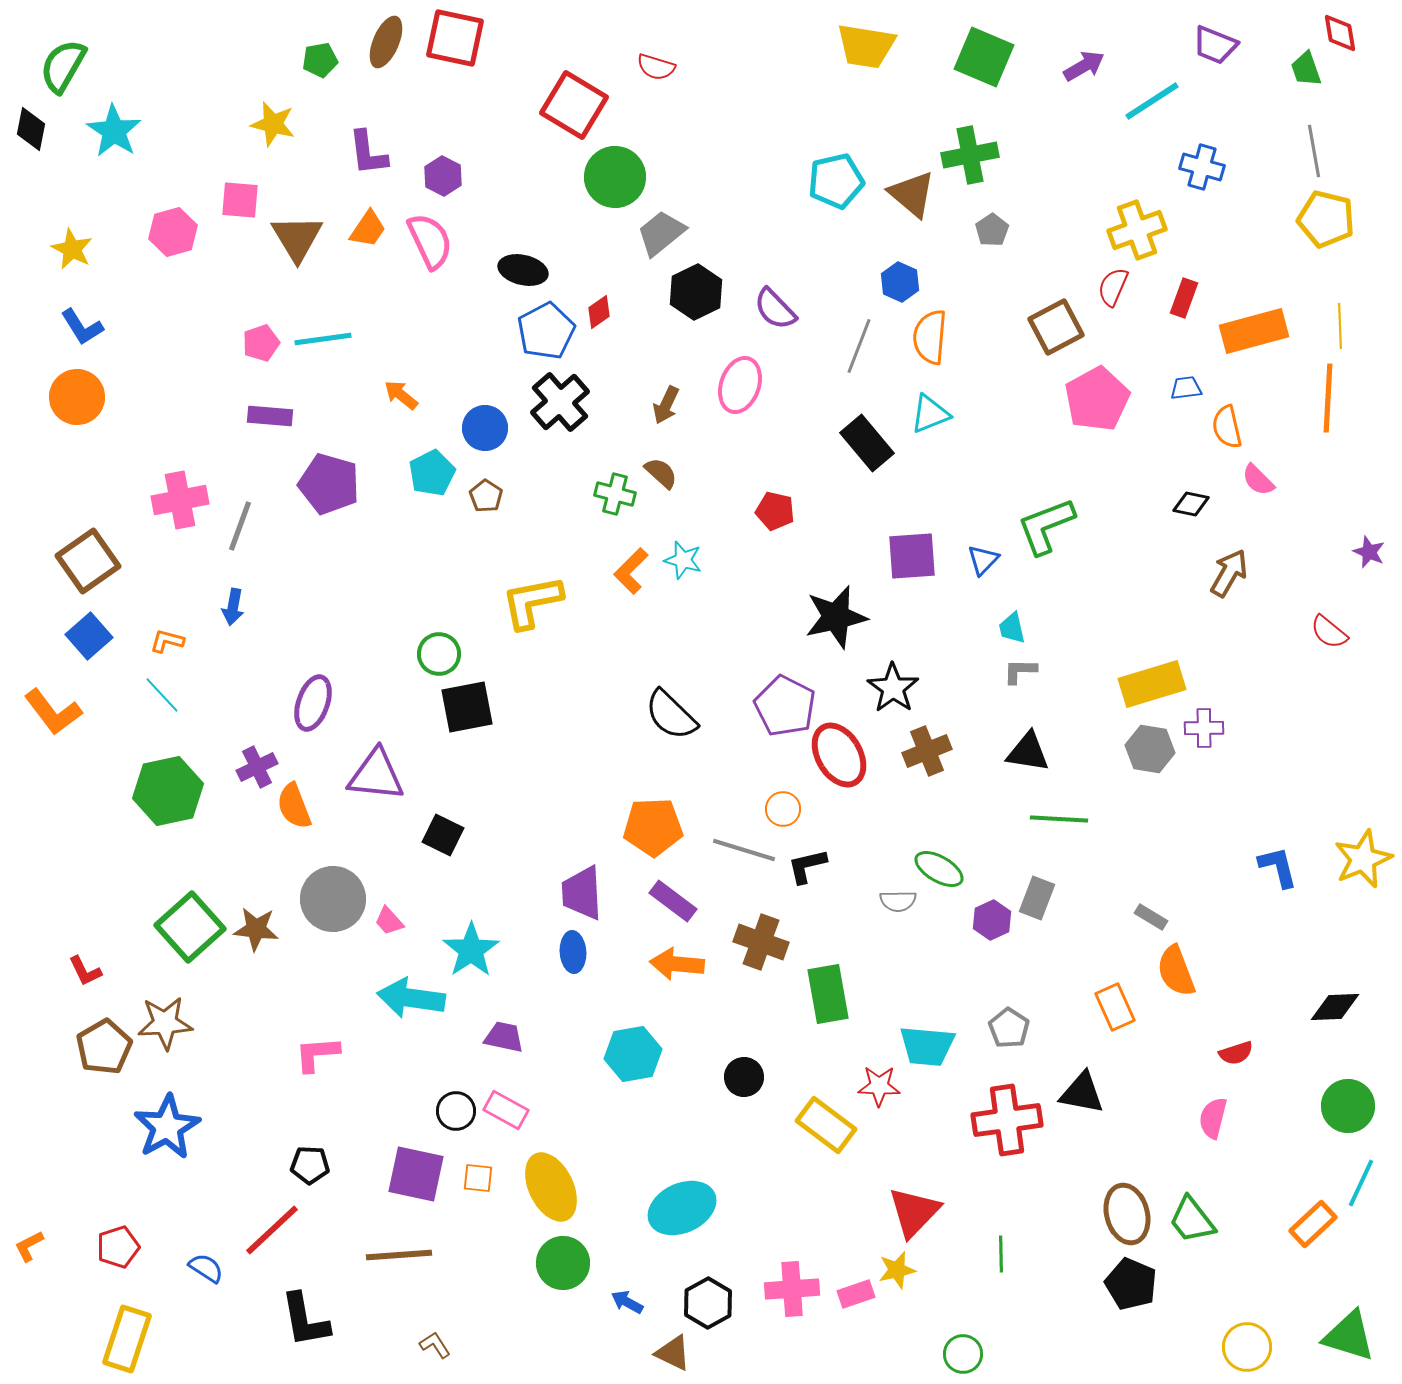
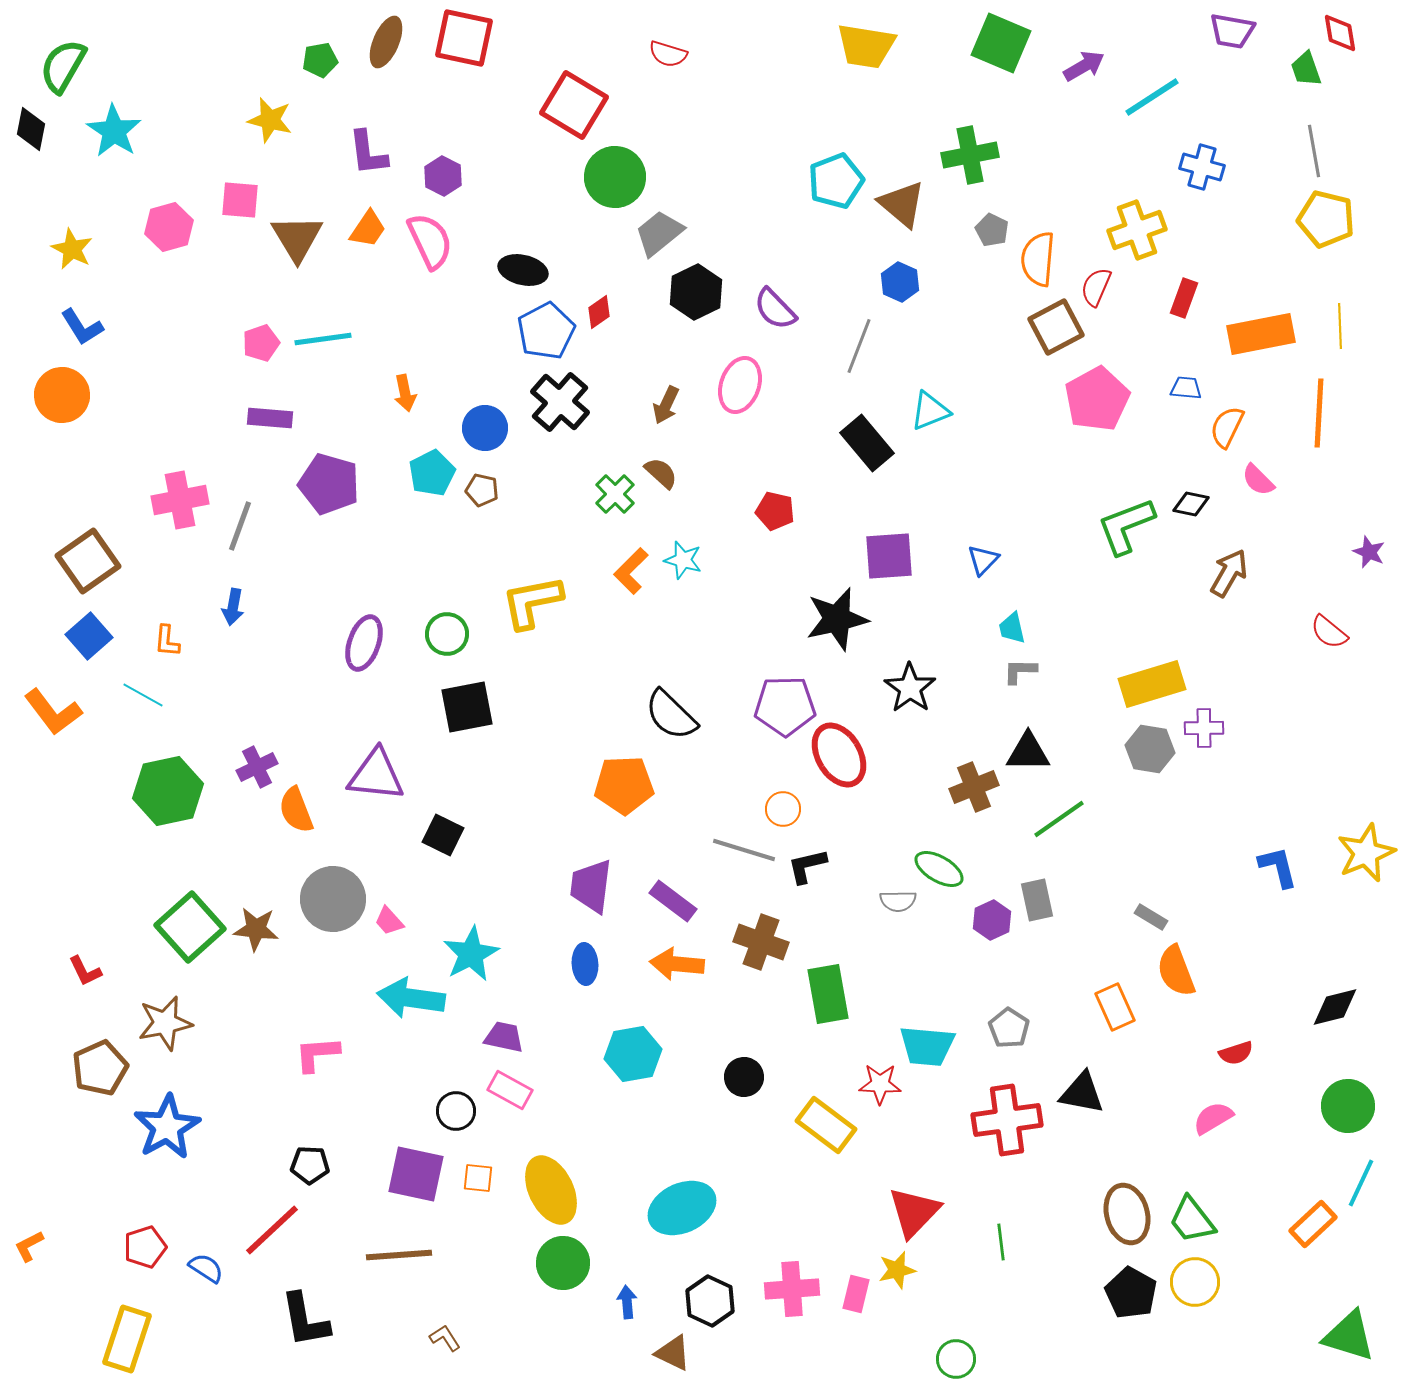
red square at (455, 38): moved 9 px right
purple trapezoid at (1215, 45): moved 17 px right, 14 px up; rotated 12 degrees counterclockwise
green square at (984, 57): moved 17 px right, 14 px up
red semicircle at (656, 67): moved 12 px right, 13 px up
cyan line at (1152, 101): moved 4 px up
yellow star at (273, 124): moved 3 px left, 4 px up
cyan pentagon at (836, 181): rotated 8 degrees counterclockwise
brown triangle at (912, 194): moved 10 px left, 10 px down
gray pentagon at (992, 230): rotated 12 degrees counterclockwise
pink hexagon at (173, 232): moved 4 px left, 5 px up
gray trapezoid at (661, 233): moved 2 px left
red semicircle at (1113, 287): moved 17 px left
orange rectangle at (1254, 331): moved 7 px right, 3 px down; rotated 4 degrees clockwise
orange semicircle at (930, 337): moved 108 px right, 78 px up
blue trapezoid at (1186, 388): rotated 12 degrees clockwise
orange arrow at (401, 395): moved 4 px right, 2 px up; rotated 141 degrees counterclockwise
orange circle at (77, 397): moved 15 px left, 2 px up
orange line at (1328, 398): moved 9 px left, 15 px down
black cross at (560, 402): rotated 8 degrees counterclockwise
cyan triangle at (930, 414): moved 3 px up
purple rectangle at (270, 416): moved 2 px down
orange semicircle at (1227, 427): rotated 39 degrees clockwise
green cross at (615, 494): rotated 30 degrees clockwise
brown pentagon at (486, 496): moved 4 px left, 6 px up; rotated 20 degrees counterclockwise
green L-shape at (1046, 526): moved 80 px right
purple square at (912, 556): moved 23 px left
black star at (836, 617): moved 1 px right, 2 px down
orange L-shape at (167, 641): rotated 100 degrees counterclockwise
green circle at (439, 654): moved 8 px right, 20 px up
black star at (893, 688): moved 17 px right
cyan line at (162, 695): moved 19 px left; rotated 18 degrees counterclockwise
purple ellipse at (313, 703): moved 51 px right, 60 px up
purple pentagon at (785, 706): rotated 28 degrees counterclockwise
brown cross at (927, 751): moved 47 px right, 36 px down
black triangle at (1028, 752): rotated 9 degrees counterclockwise
orange semicircle at (294, 806): moved 2 px right, 4 px down
green line at (1059, 819): rotated 38 degrees counterclockwise
orange pentagon at (653, 827): moved 29 px left, 42 px up
yellow star at (1363, 859): moved 3 px right, 6 px up
purple trapezoid at (582, 893): moved 9 px right, 7 px up; rotated 10 degrees clockwise
gray rectangle at (1037, 898): moved 2 px down; rotated 33 degrees counterclockwise
cyan star at (471, 950): moved 4 px down; rotated 6 degrees clockwise
blue ellipse at (573, 952): moved 12 px right, 12 px down
black diamond at (1335, 1007): rotated 12 degrees counterclockwise
brown star at (165, 1023): rotated 8 degrees counterclockwise
brown pentagon at (104, 1047): moved 4 px left, 21 px down; rotated 6 degrees clockwise
red star at (879, 1086): moved 1 px right, 2 px up
pink rectangle at (506, 1110): moved 4 px right, 20 px up
pink semicircle at (1213, 1118): rotated 45 degrees clockwise
yellow ellipse at (551, 1187): moved 3 px down
red pentagon at (118, 1247): moved 27 px right
green line at (1001, 1254): moved 12 px up; rotated 6 degrees counterclockwise
black pentagon at (1131, 1284): moved 9 px down; rotated 6 degrees clockwise
pink rectangle at (856, 1294): rotated 57 degrees counterclockwise
blue arrow at (627, 1302): rotated 56 degrees clockwise
black hexagon at (708, 1303): moved 2 px right, 2 px up; rotated 6 degrees counterclockwise
brown L-shape at (435, 1345): moved 10 px right, 7 px up
yellow circle at (1247, 1347): moved 52 px left, 65 px up
green circle at (963, 1354): moved 7 px left, 5 px down
